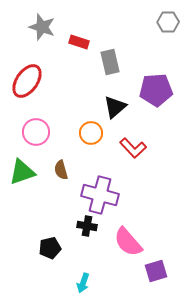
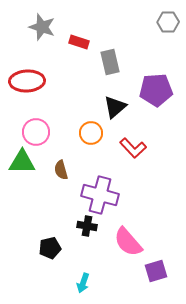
red ellipse: rotated 52 degrees clockwise
green triangle: moved 10 px up; rotated 20 degrees clockwise
